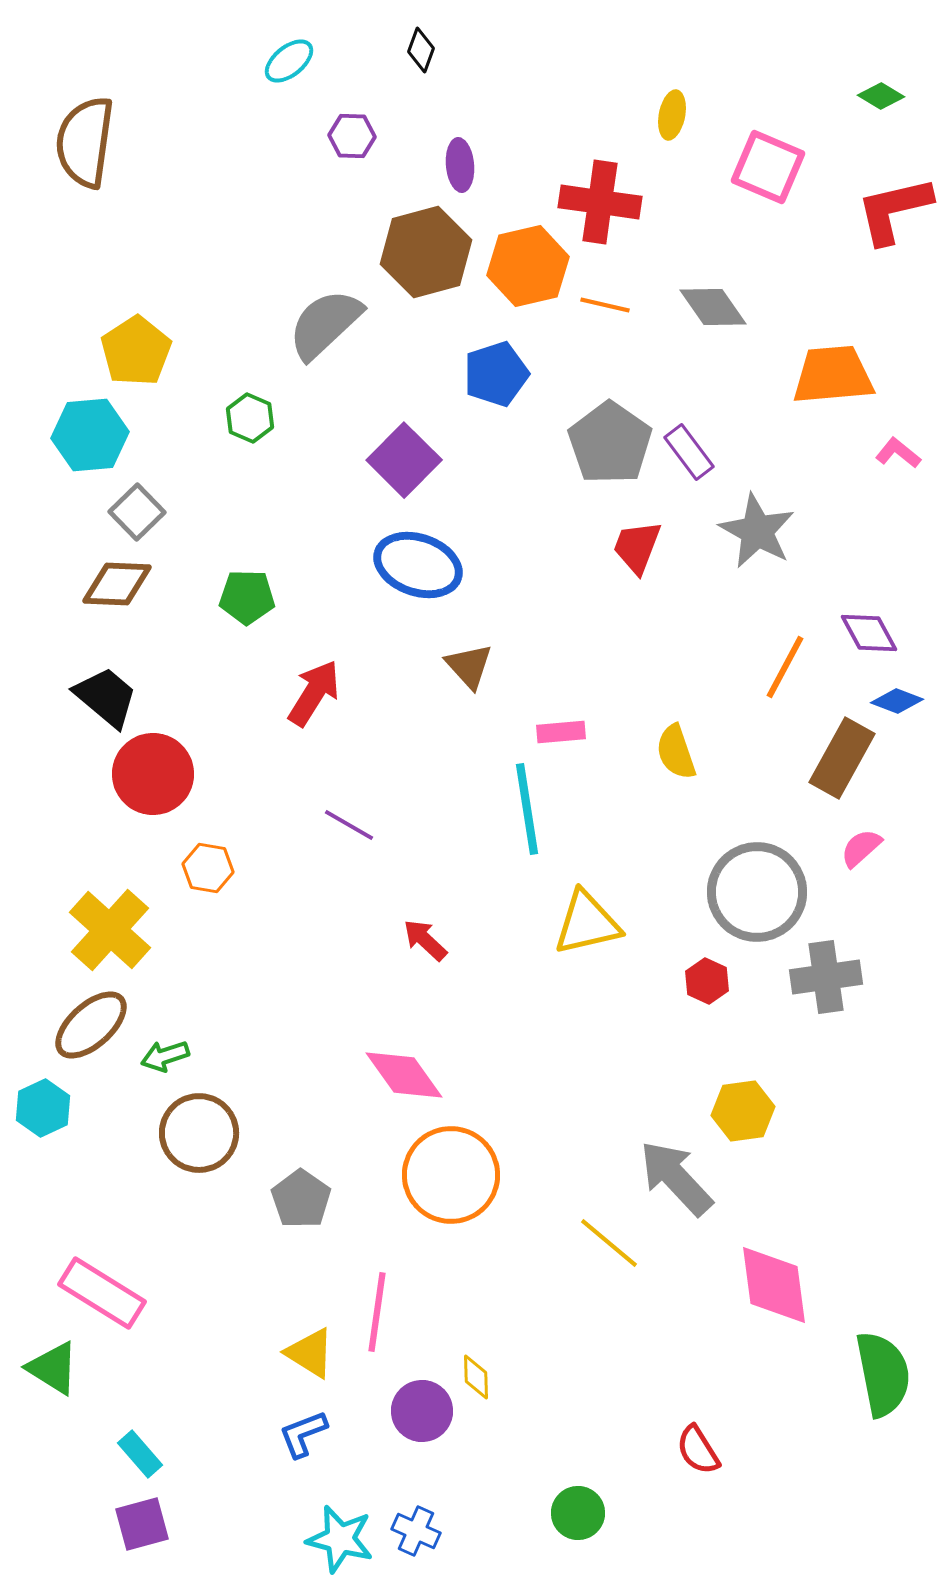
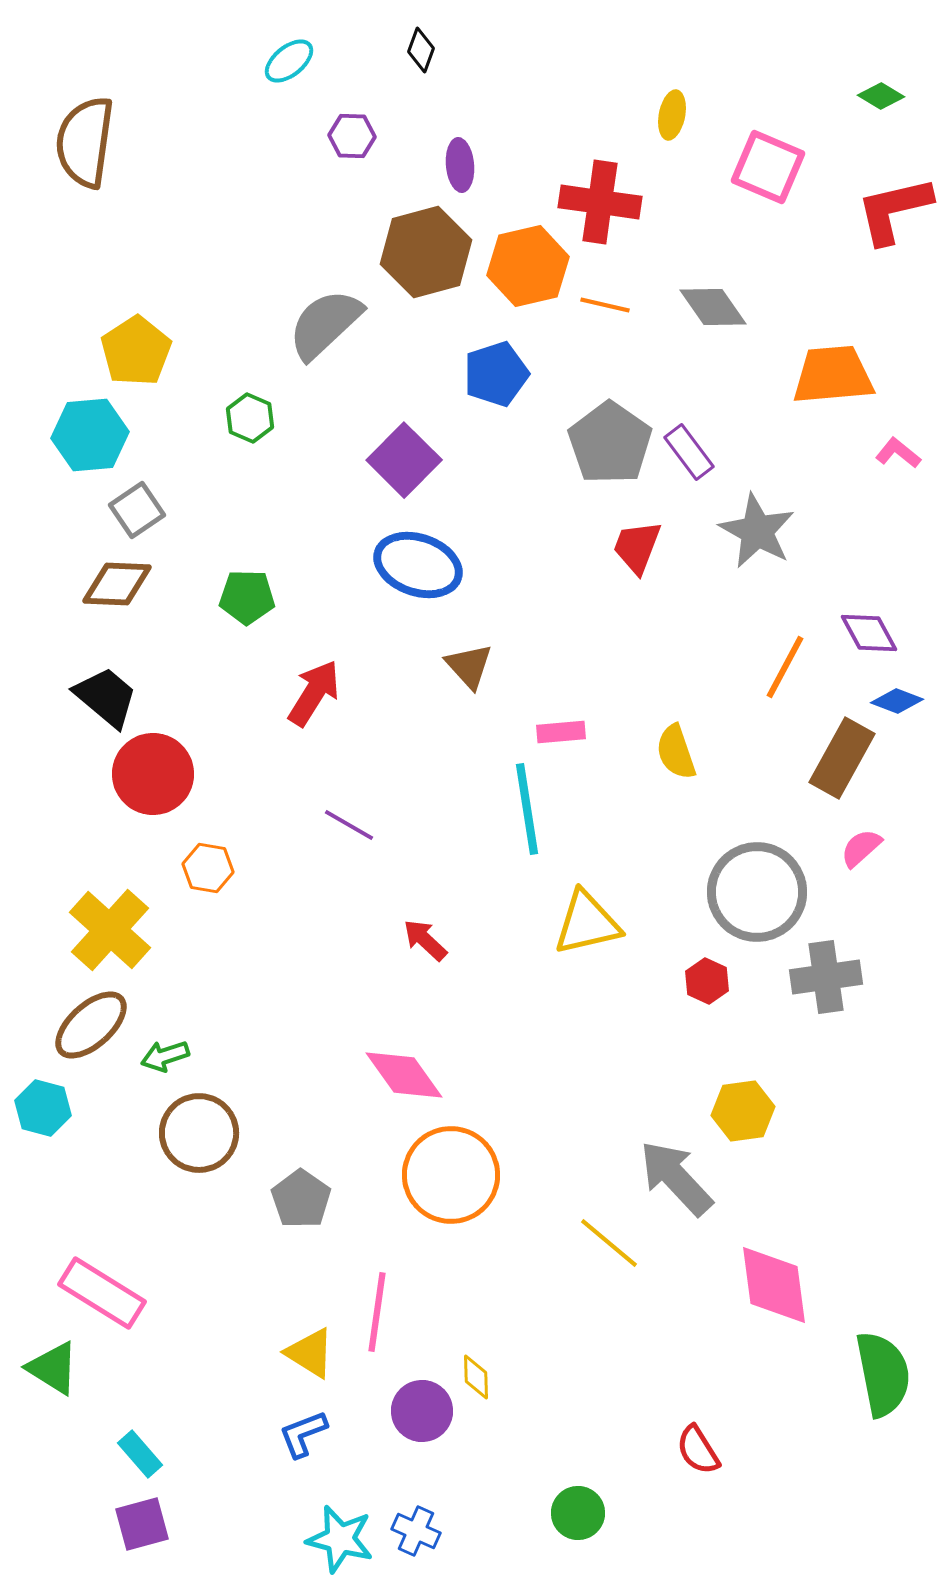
gray square at (137, 512): moved 2 px up; rotated 10 degrees clockwise
cyan hexagon at (43, 1108): rotated 20 degrees counterclockwise
